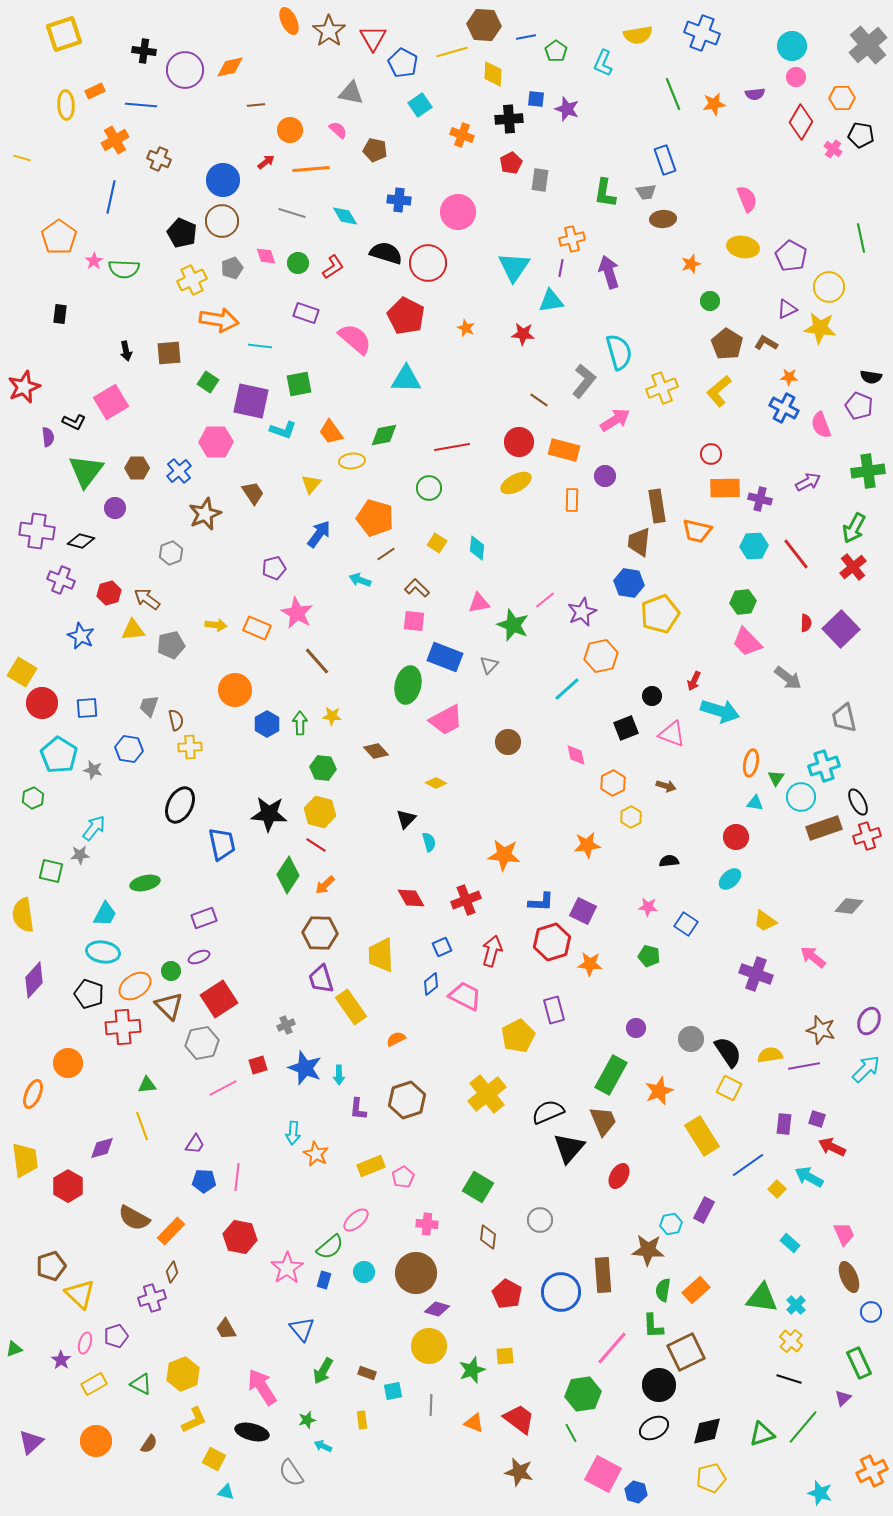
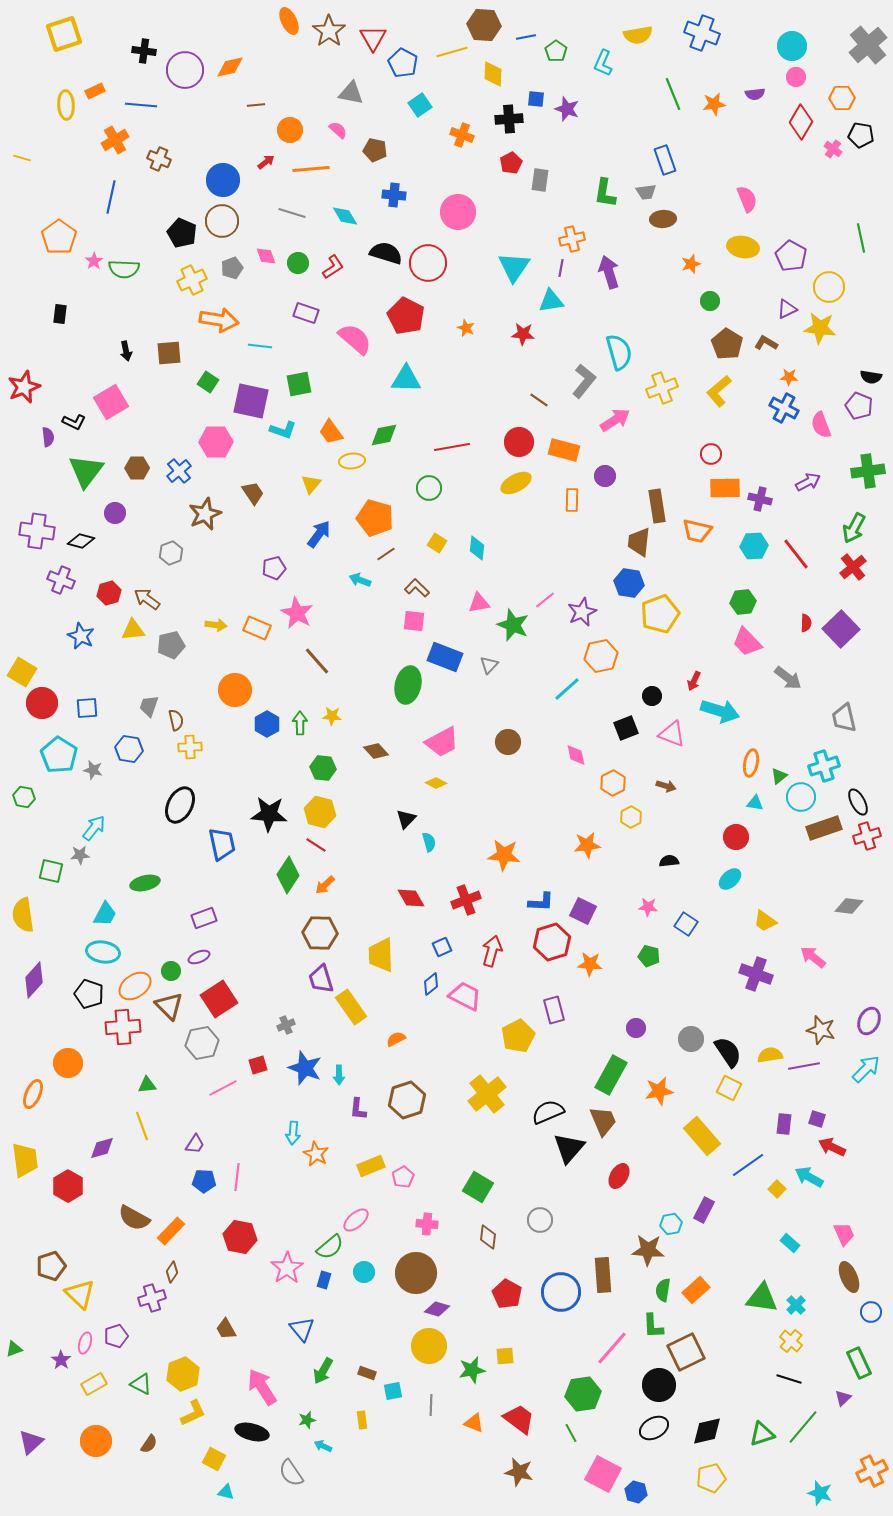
blue cross at (399, 200): moved 5 px left, 5 px up
purple circle at (115, 508): moved 5 px down
pink trapezoid at (446, 720): moved 4 px left, 22 px down
green triangle at (776, 778): moved 3 px right, 2 px up; rotated 18 degrees clockwise
green hexagon at (33, 798): moved 9 px left, 1 px up; rotated 25 degrees counterclockwise
orange star at (659, 1091): rotated 12 degrees clockwise
yellow rectangle at (702, 1136): rotated 9 degrees counterclockwise
green star at (472, 1370): rotated 8 degrees clockwise
yellow L-shape at (194, 1420): moved 1 px left, 7 px up
